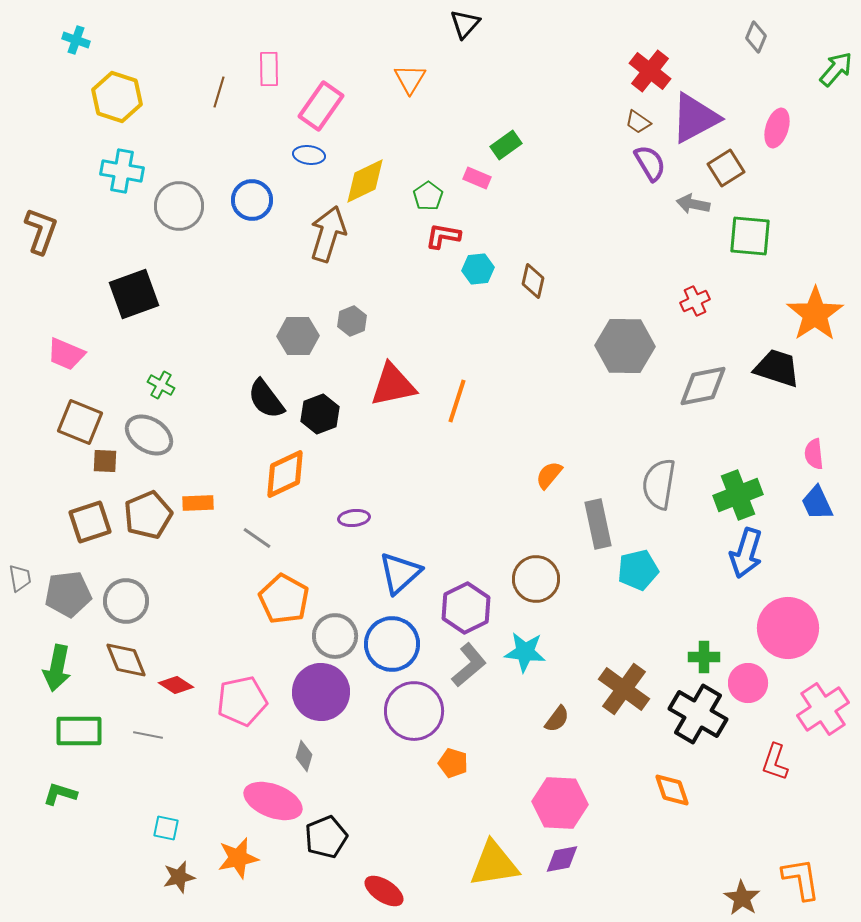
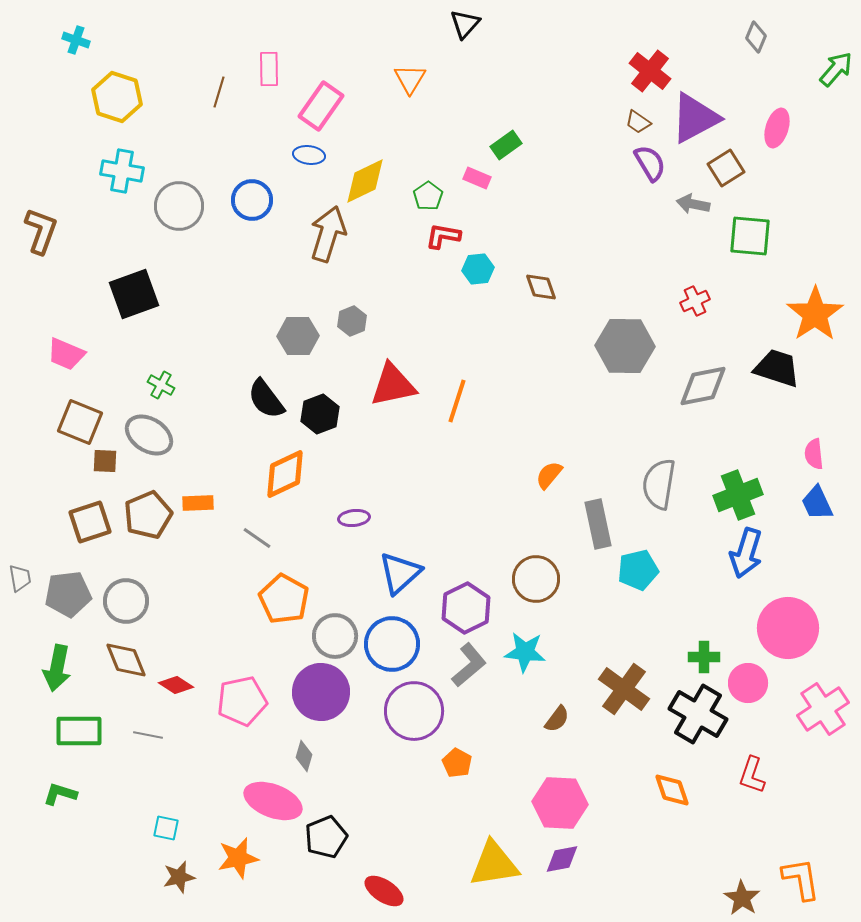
brown diamond at (533, 281): moved 8 px right, 6 px down; rotated 32 degrees counterclockwise
red L-shape at (775, 762): moved 23 px left, 13 px down
orange pentagon at (453, 763): moved 4 px right; rotated 12 degrees clockwise
